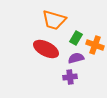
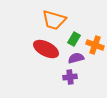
green rectangle: moved 2 px left, 1 px down
